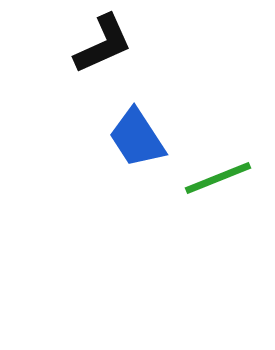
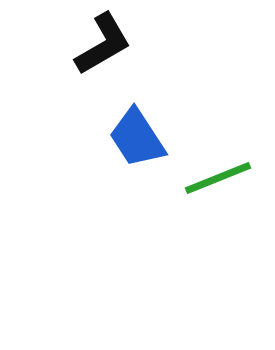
black L-shape: rotated 6 degrees counterclockwise
